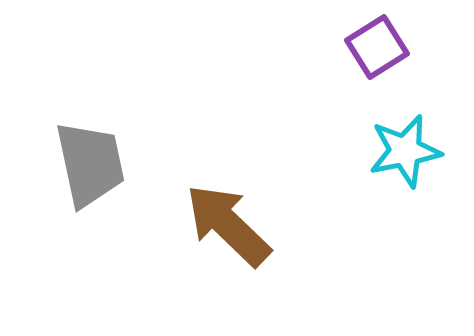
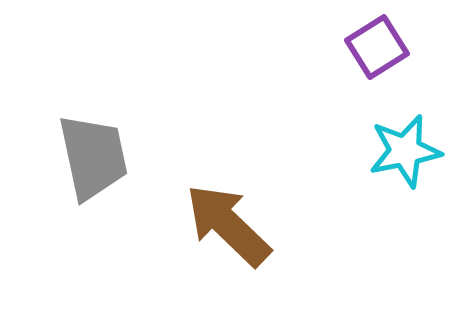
gray trapezoid: moved 3 px right, 7 px up
